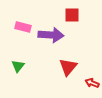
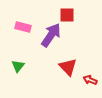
red square: moved 5 px left
purple arrow: rotated 60 degrees counterclockwise
red triangle: rotated 24 degrees counterclockwise
red arrow: moved 2 px left, 3 px up
